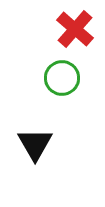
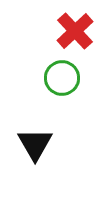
red cross: moved 2 px down; rotated 6 degrees clockwise
